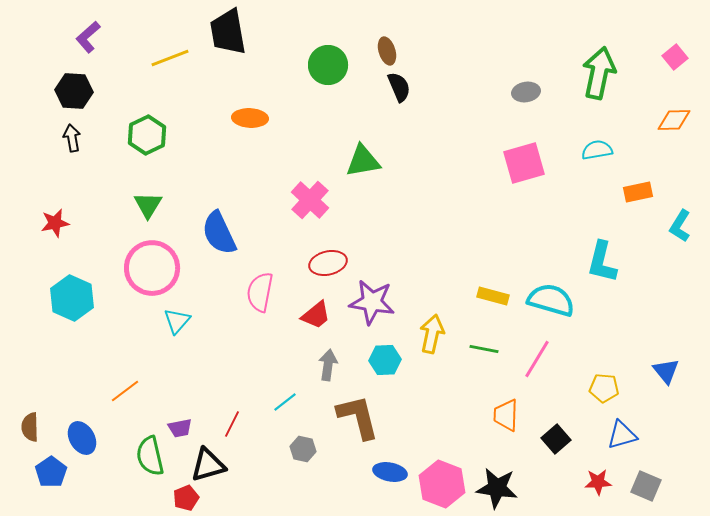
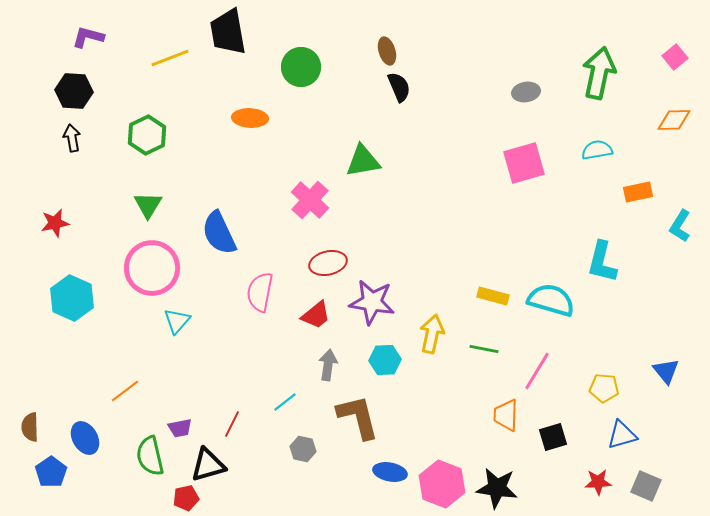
purple L-shape at (88, 37): rotated 56 degrees clockwise
green circle at (328, 65): moved 27 px left, 2 px down
pink line at (537, 359): moved 12 px down
blue ellipse at (82, 438): moved 3 px right
black square at (556, 439): moved 3 px left, 2 px up; rotated 24 degrees clockwise
red pentagon at (186, 498): rotated 10 degrees clockwise
